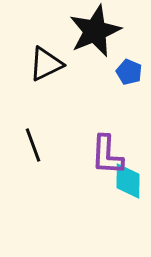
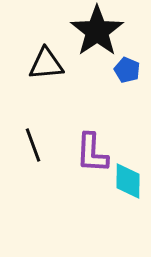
black star: moved 2 px right; rotated 12 degrees counterclockwise
black triangle: rotated 21 degrees clockwise
blue pentagon: moved 2 px left, 2 px up
purple L-shape: moved 15 px left, 2 px up
